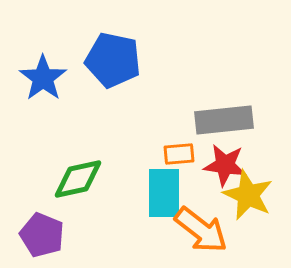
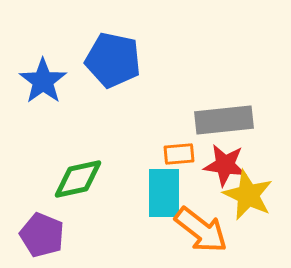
blue star: moved 3 px down
